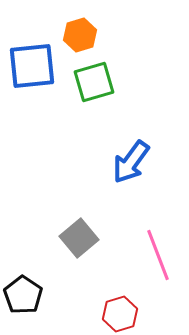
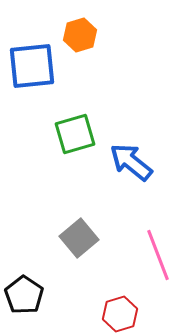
green square: moved 19 px left, 52 px down
blue arrow: rotated 93 degrees clockwise
black pentagon: moved 1 px right
